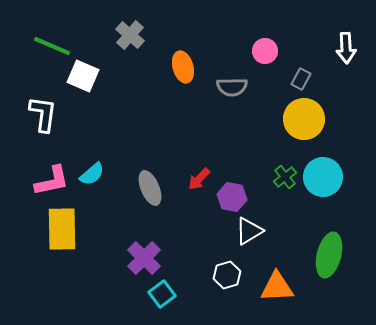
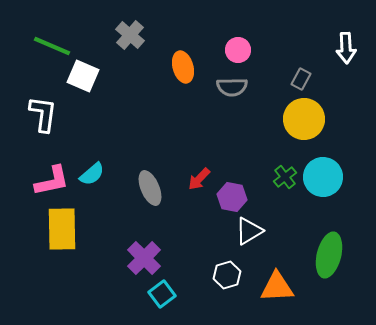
pink circle: moved 27 px left, 1 px up
